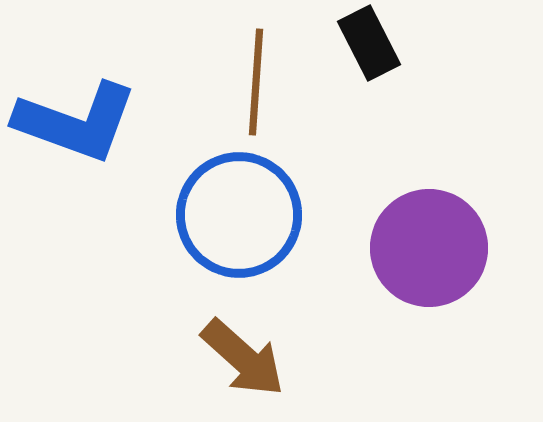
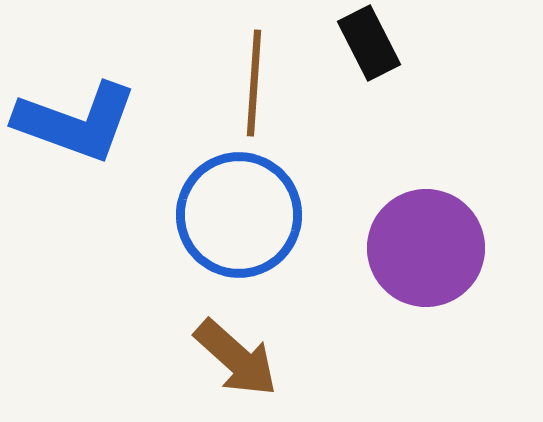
brown line: moved 2 px left, 1 px down
purple circle: moved 3 px left
brown arrow: moved 7 px left
